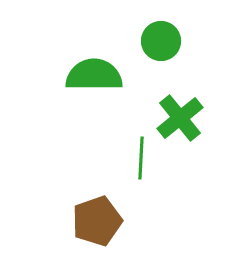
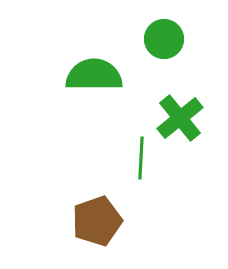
green circle: moved 3 px right, 2 px up
